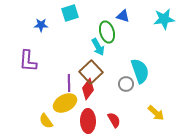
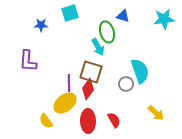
brown square: rotated 30 degrees counterclockwise
yellow ellipse: rotated 10 degrees counterclockwise
